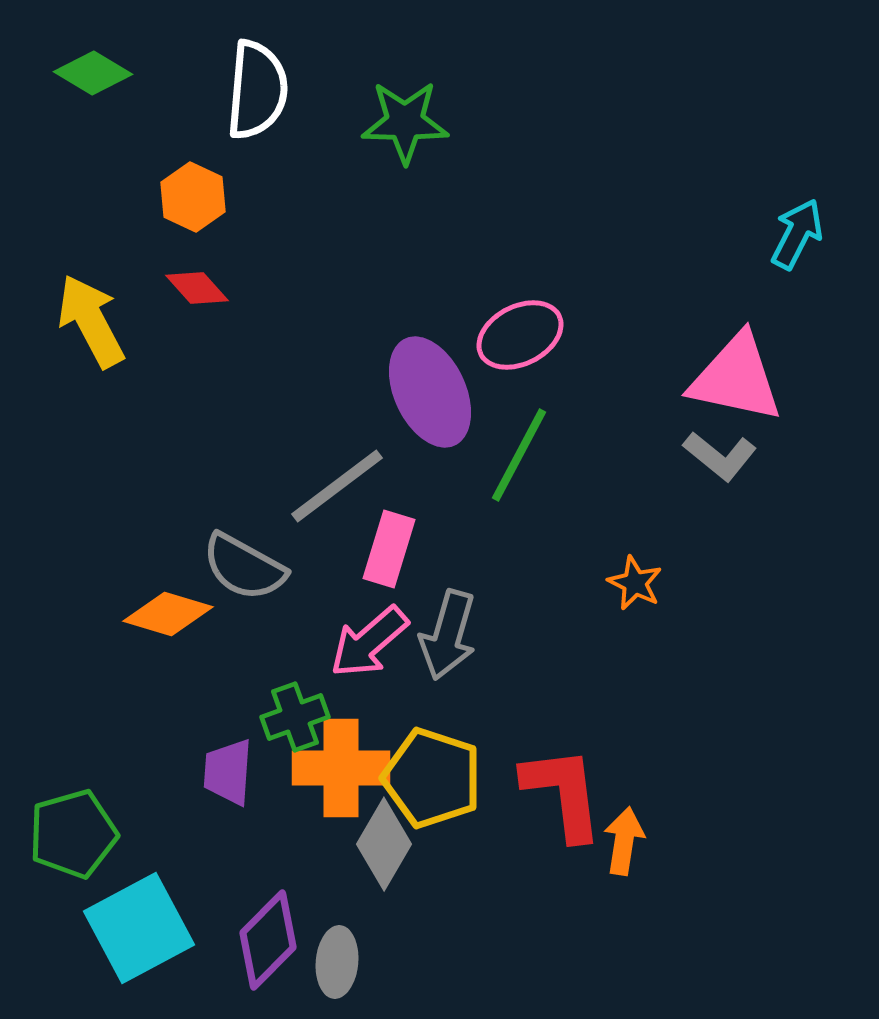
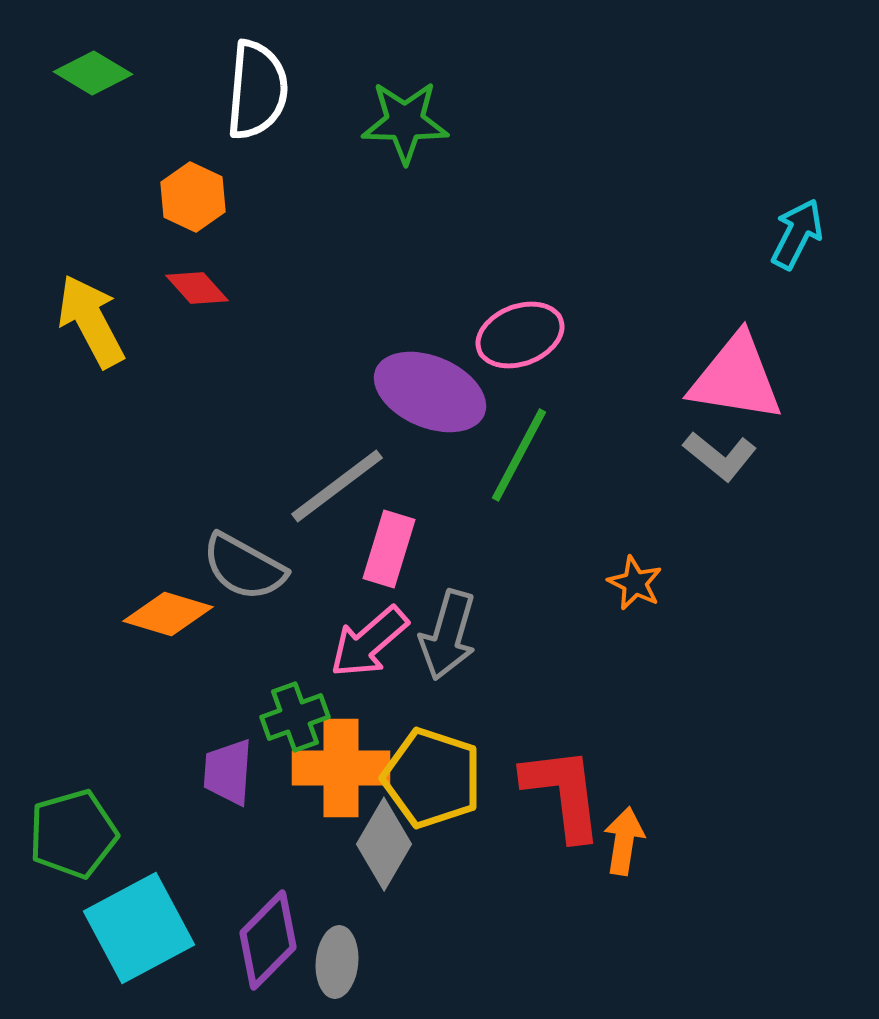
pink ellipse: rotated 6 degrees clockwise
pink triangle: rotated 3 degrees counterclockwise
purple ellipse: rotated 42 degrees counterclockwise
